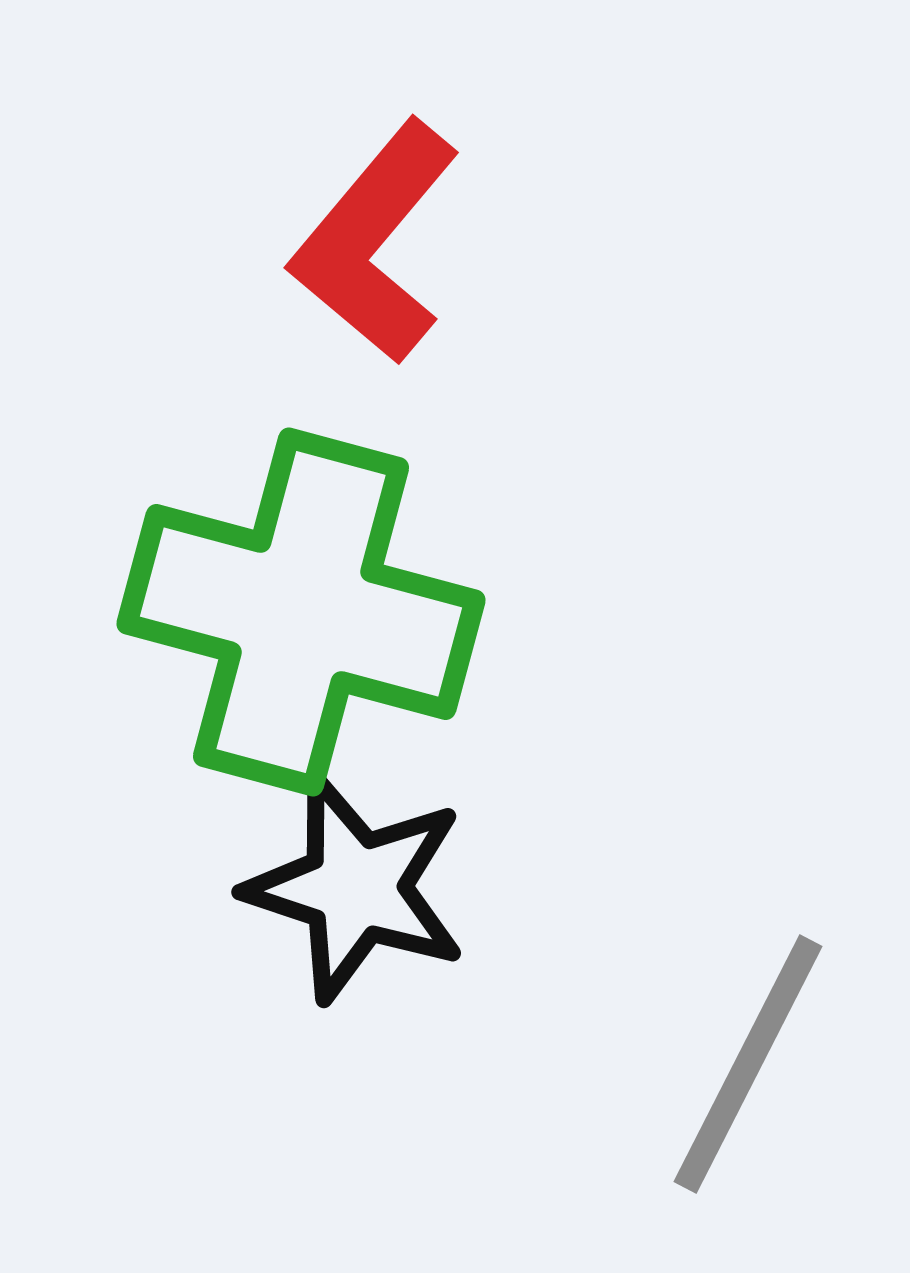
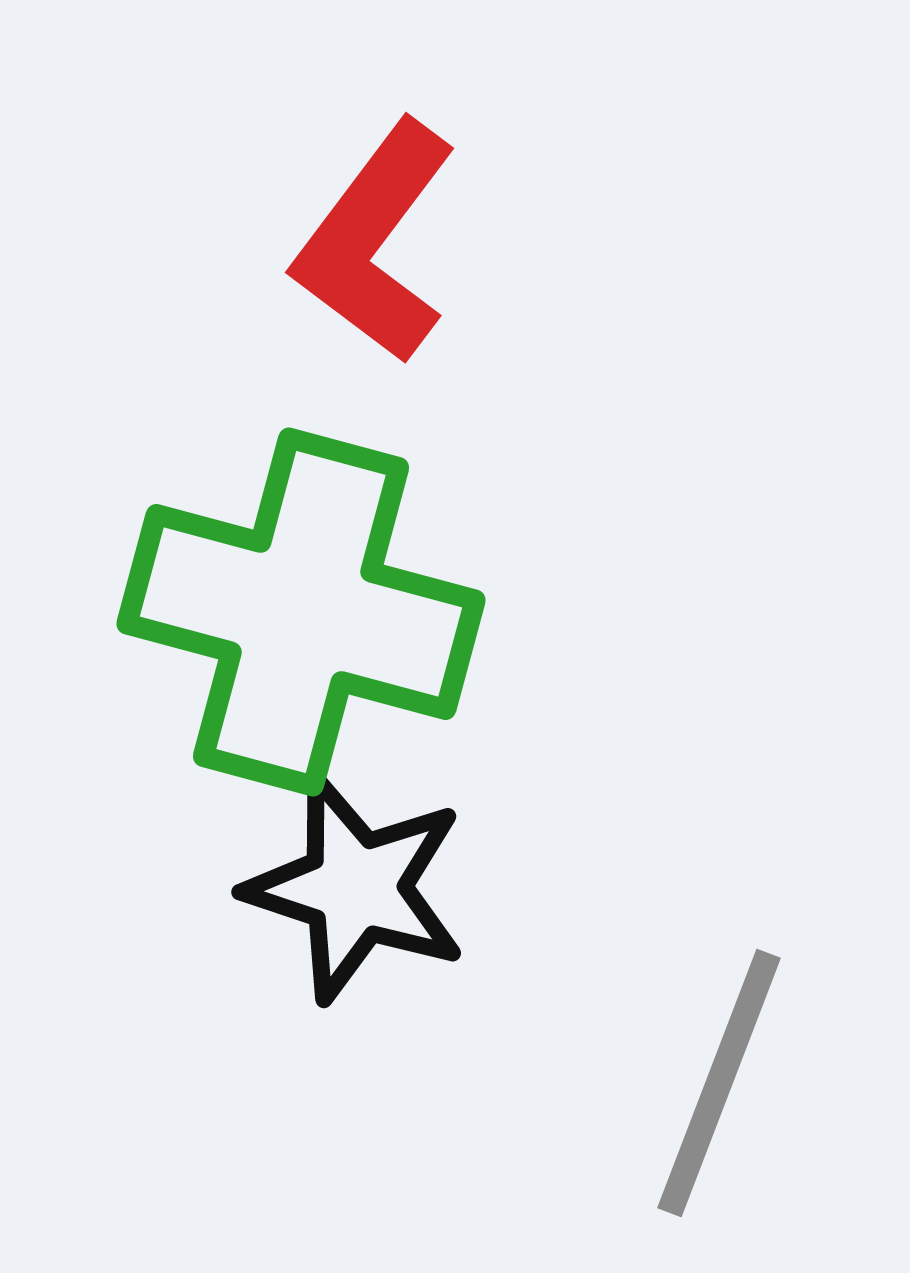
red L-shape: rotated 3 degrees counterclockwise
gray line: moved 29 px left, 19 px down; rotated 6 degrees counterclockwise
